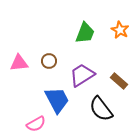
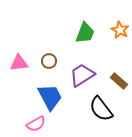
blue trapezoid: moved 7 px left, 3 px up
